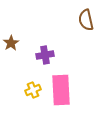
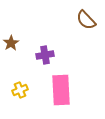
brown semicircle: rotated 30 degrees counterclockwise
yellow cross: moved 13 px left
